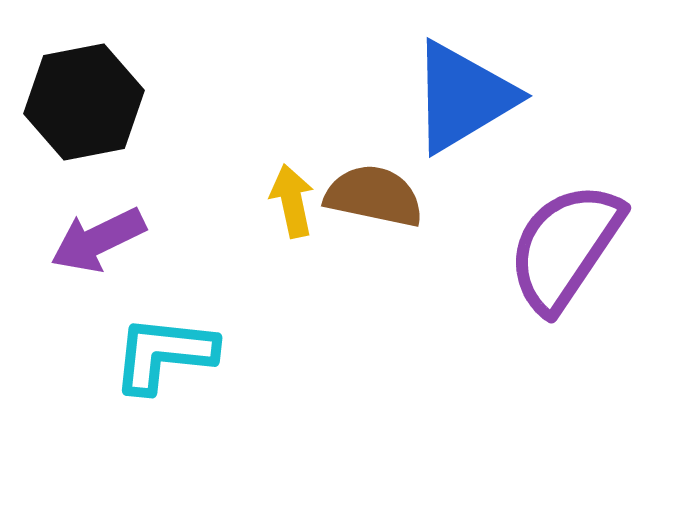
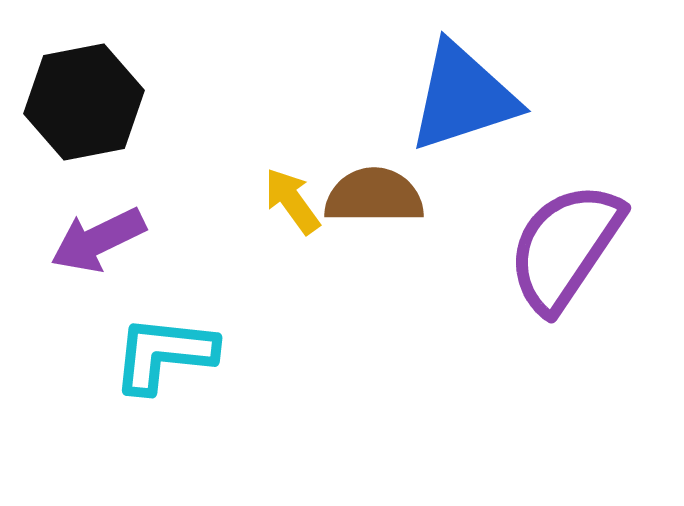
blue triangle: rotated 13 degrees clockwise
brown semicircle: rotated 12 degrees counterclockwise
yellow arrow: rotated 24 degrees counterclockwise
